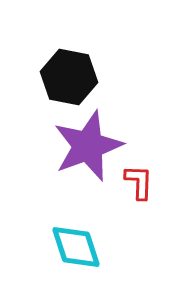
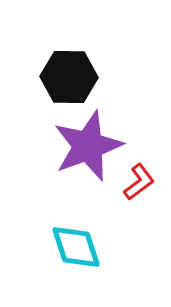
black hexagon: rotated 10 degrees counterclockwise
red L-shape: rotated 51 degrees clockwise
